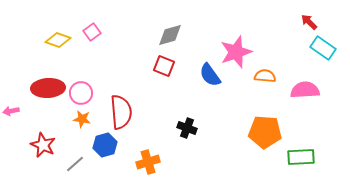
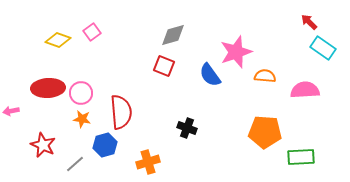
gray diamond: moved 3 px right
